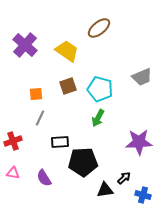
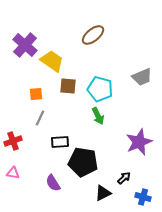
brown ellipse: moved 6 px left, 7 px down
yellow trapezoid: moved 15 px left, 10 px down
brown square: rotated 24 degrees clockwise
green arrow: moved 2 px up; rotated 54 degrees counterclockwise
purple star: rotated 20 degrees counterclockwise
black pentagon: rotated 12 degrees clockwise
purple semicircle: moved 9 px right, 5 px down
black triangle: moved 2 px left, 3 px down; rotated 18 degrees counterclockwise
blue cross: moved 2 px down
